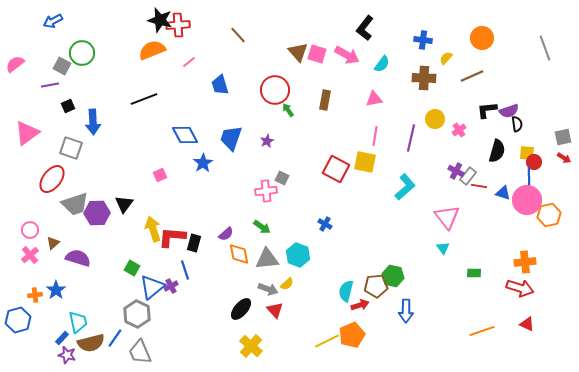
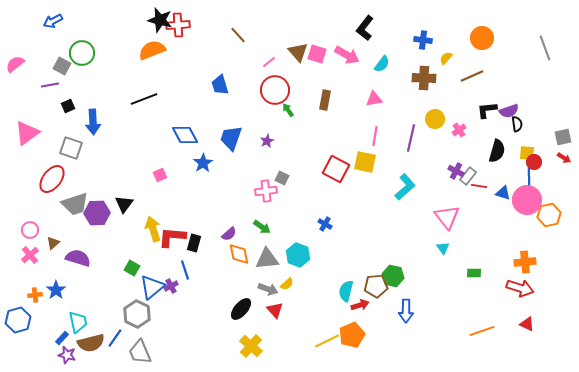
pink line at (189, 62): moved 80 px right
purple semicircle at (226, 234): moved 3 px right
